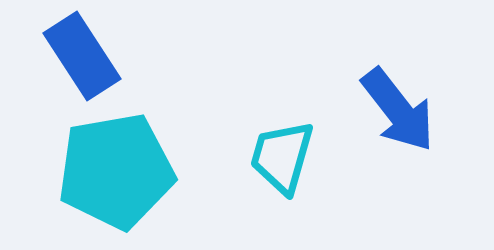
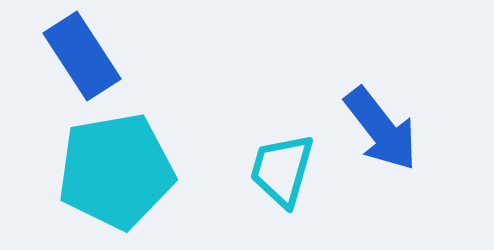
blue arrow: moved 17 px left, 19 px down
cyan trapezoid: moved 13 px down
